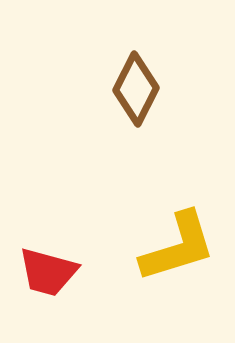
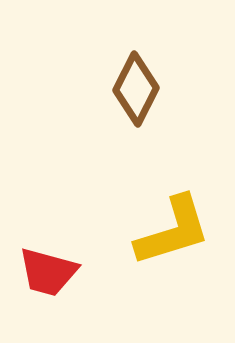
yellow L-shape: moved 5 px left, 16 px up
